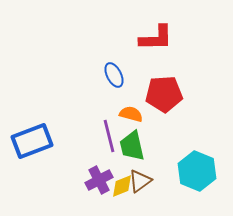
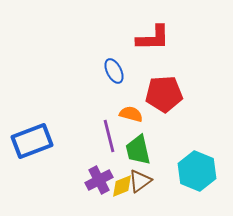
red L-shape: moved 3 px left
blue ellipse: moved 4 px up
green trapezoid: moved 6 px right, 4 px down
